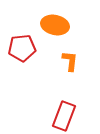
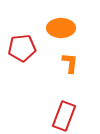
orange ellipse: moved 6 px right, 3 px down; rotated 12 degrees counterclockwise
orange L-shape: moved 2 px down
